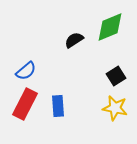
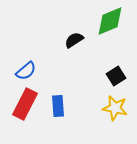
green diamond: moved 6 px up
